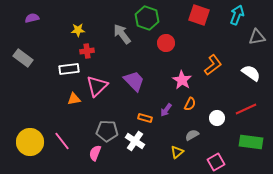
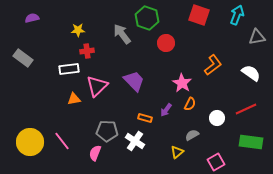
pink star: moved 3 px down
